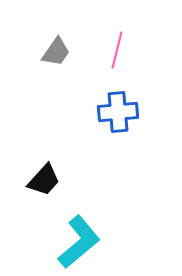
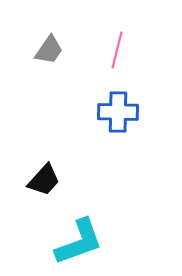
gray trapezoid: moved 7 px left, 2 px up
blue cross: rotated 6 degrees clockwise
cyan L-shape: rotated 20 degrees clockwise
